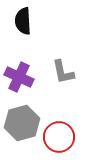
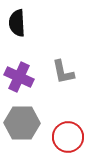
black semicircle: moved 6 px left, 2 px down
gray hexagon: rotated 16 degrees clockwise
red circle: moved 9 px right
